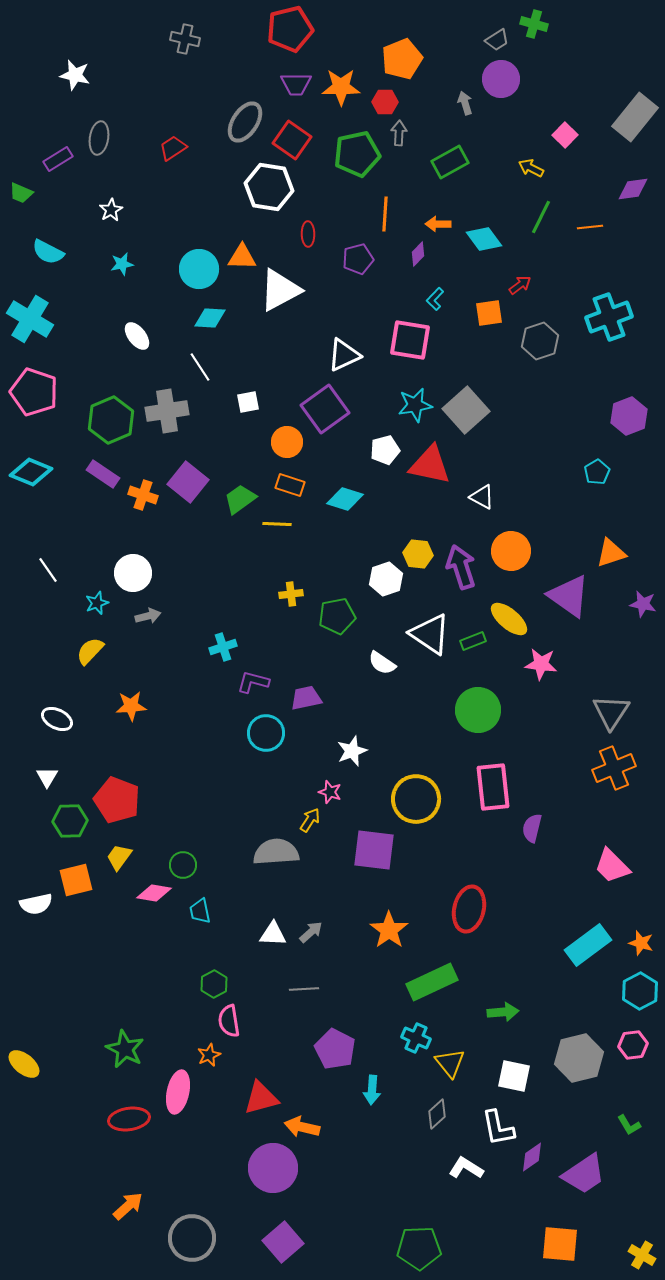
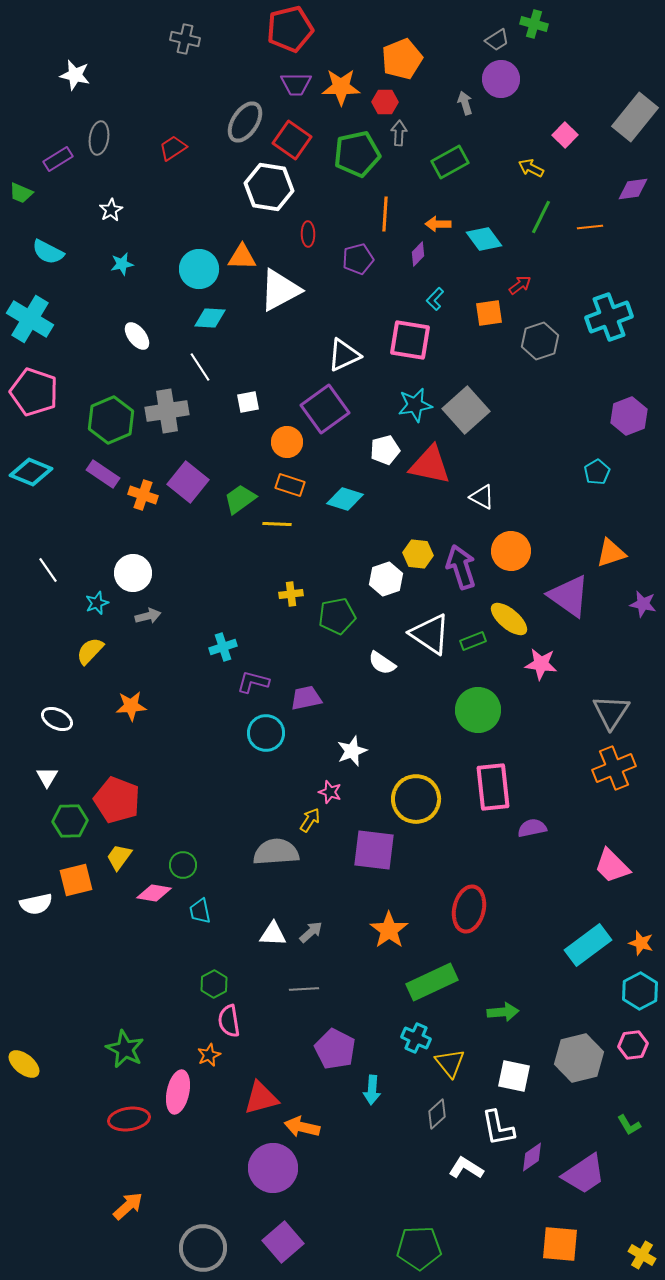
purple semicircle at (532, 828): rotated 64 degrees clockwise
gray circle at (192, 1238): moved 11 px right, 10 px down
